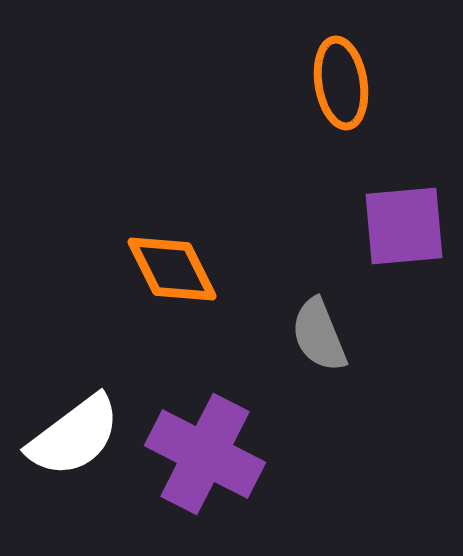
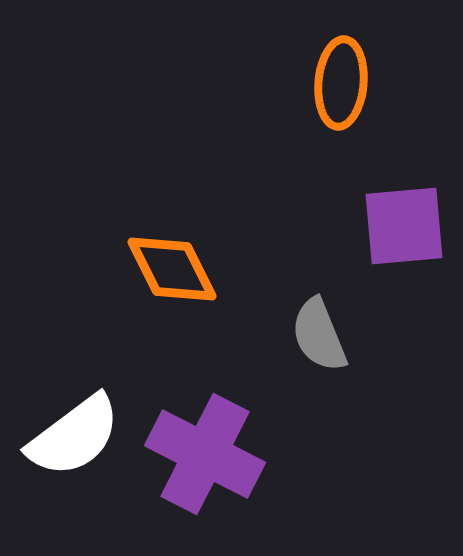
orange ellipse: rotated 14 degrees clockwise
